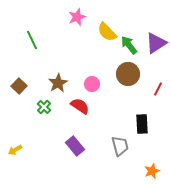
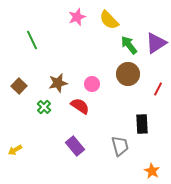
yellow semicircle: moved 2 px right, 12 px up
brown star: rotated 18 degrees clockwise
orange star: rotated 21 degrees counterclockwise
